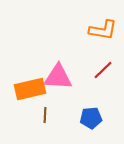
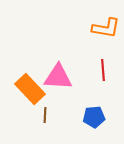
orange L-shape: moved 3 px right, 2 px up
red line: rotated 50 degrees counterclockwise
orange rectangle: rotated 60 degrees clockwise
blue pentagon: moved 3 px right, 1 px up
